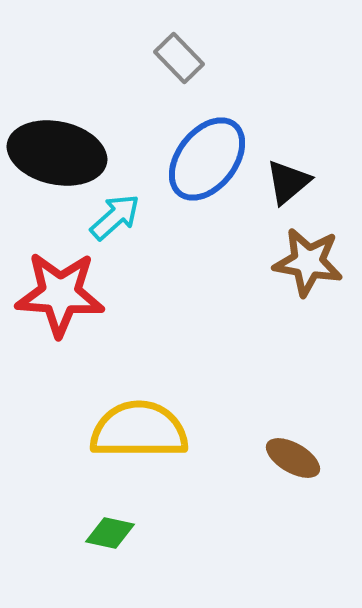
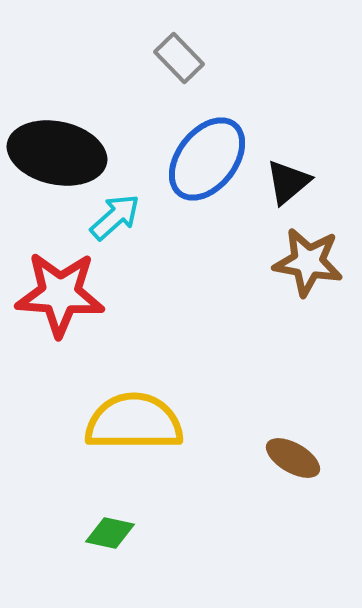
yellow semicircle: moved 5 px left, 8 px up
